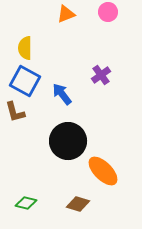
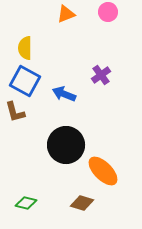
blue arrow: moved 2 px right; rotated 30 degrees counterclockwise
black circle: moved 2 px left, 4 px down
brown diamond: moved 4 px right, 1 px up
